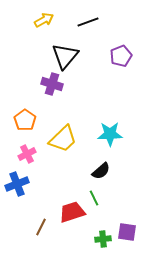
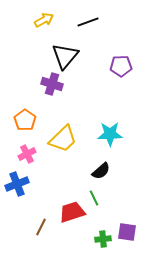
purple pentagon: moved 10 px down; rotated 20 degrees clockwise
